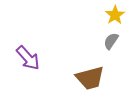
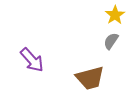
purple arrow: moved 4 px right, 2 px down
